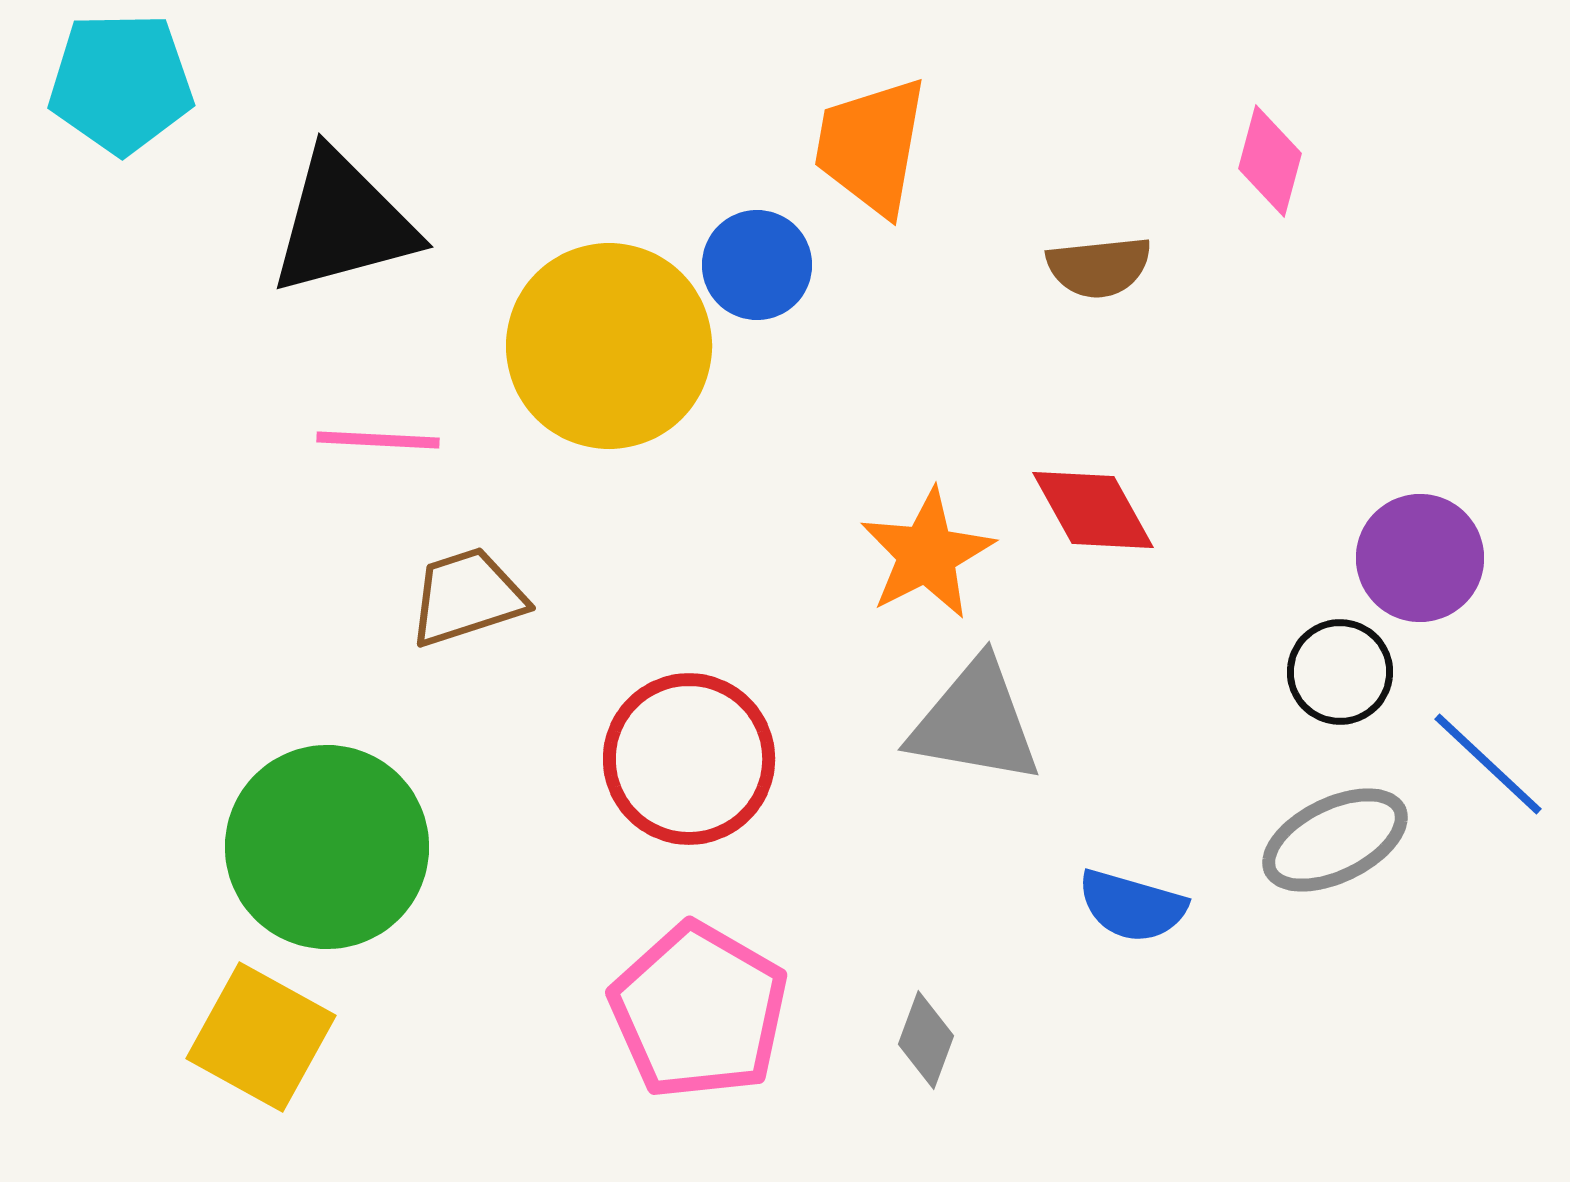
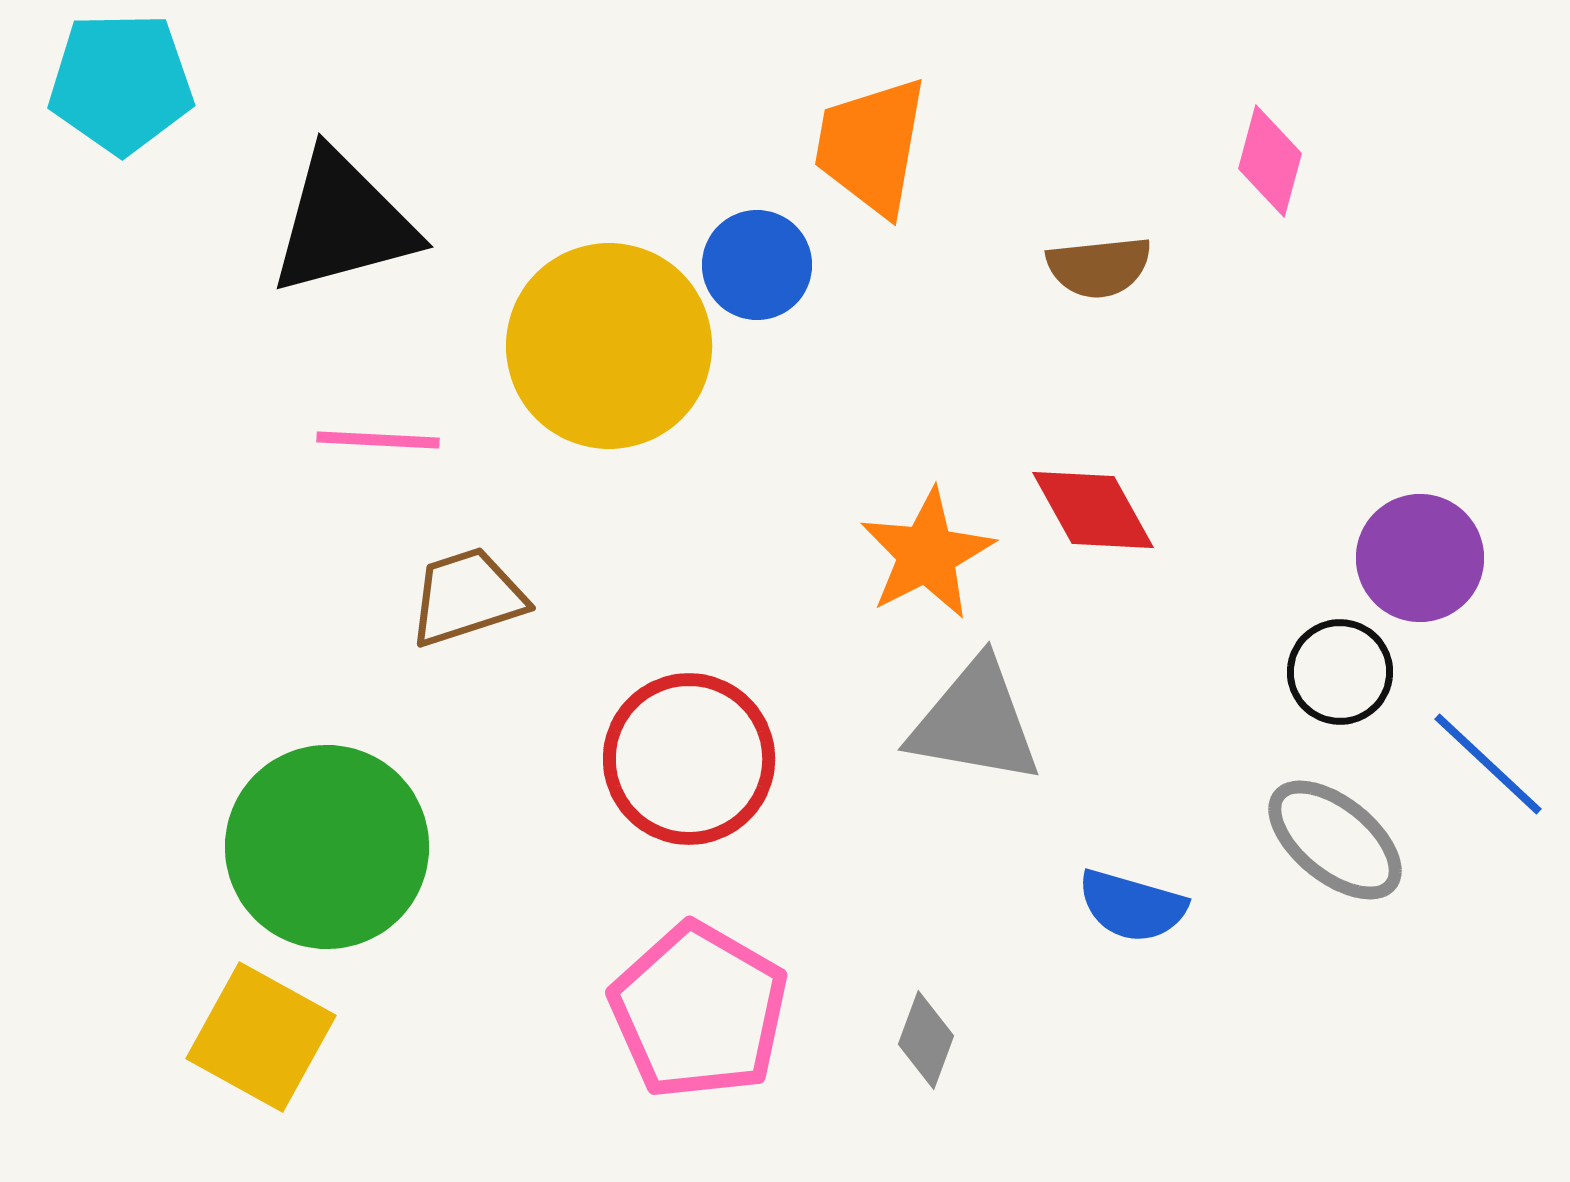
gray ellipse: rotated 65 degrees clockwise
